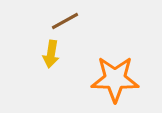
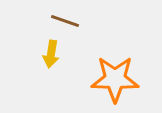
brown line: rotated 48 degrees clockwise
